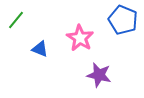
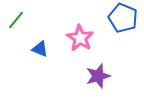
blue pentagon: moved 2 px up
purple star: moved 1 px left, 1 px down; rotated 30 degrees counterclockwise
